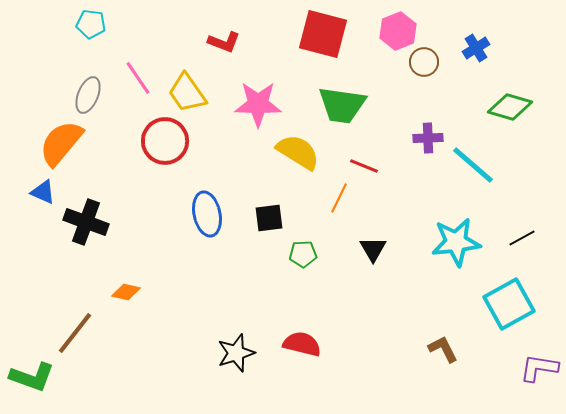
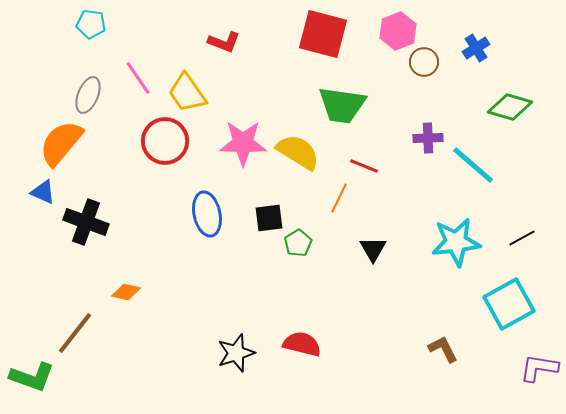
pink star: moved 15 px left, 39 px down
green pentagon: moved 5 px left, 11 px up; rotated 28 degrees counterclockwise
